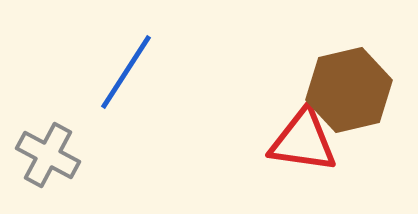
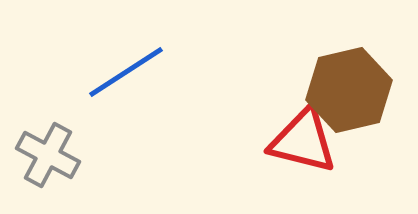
blue line: rotated 24 degrees clockwise
red triangle: rotated 6 degrees clockwise
